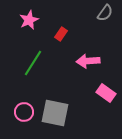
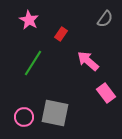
gray semicircle: moved 6 px down
pink star: rotated 18 degrees counterclockwise
pink arrow: rotated 45 degrees clockwise
pink rectangle: rotated 18 degrees clockwise
pink circle: moved 5 px down
